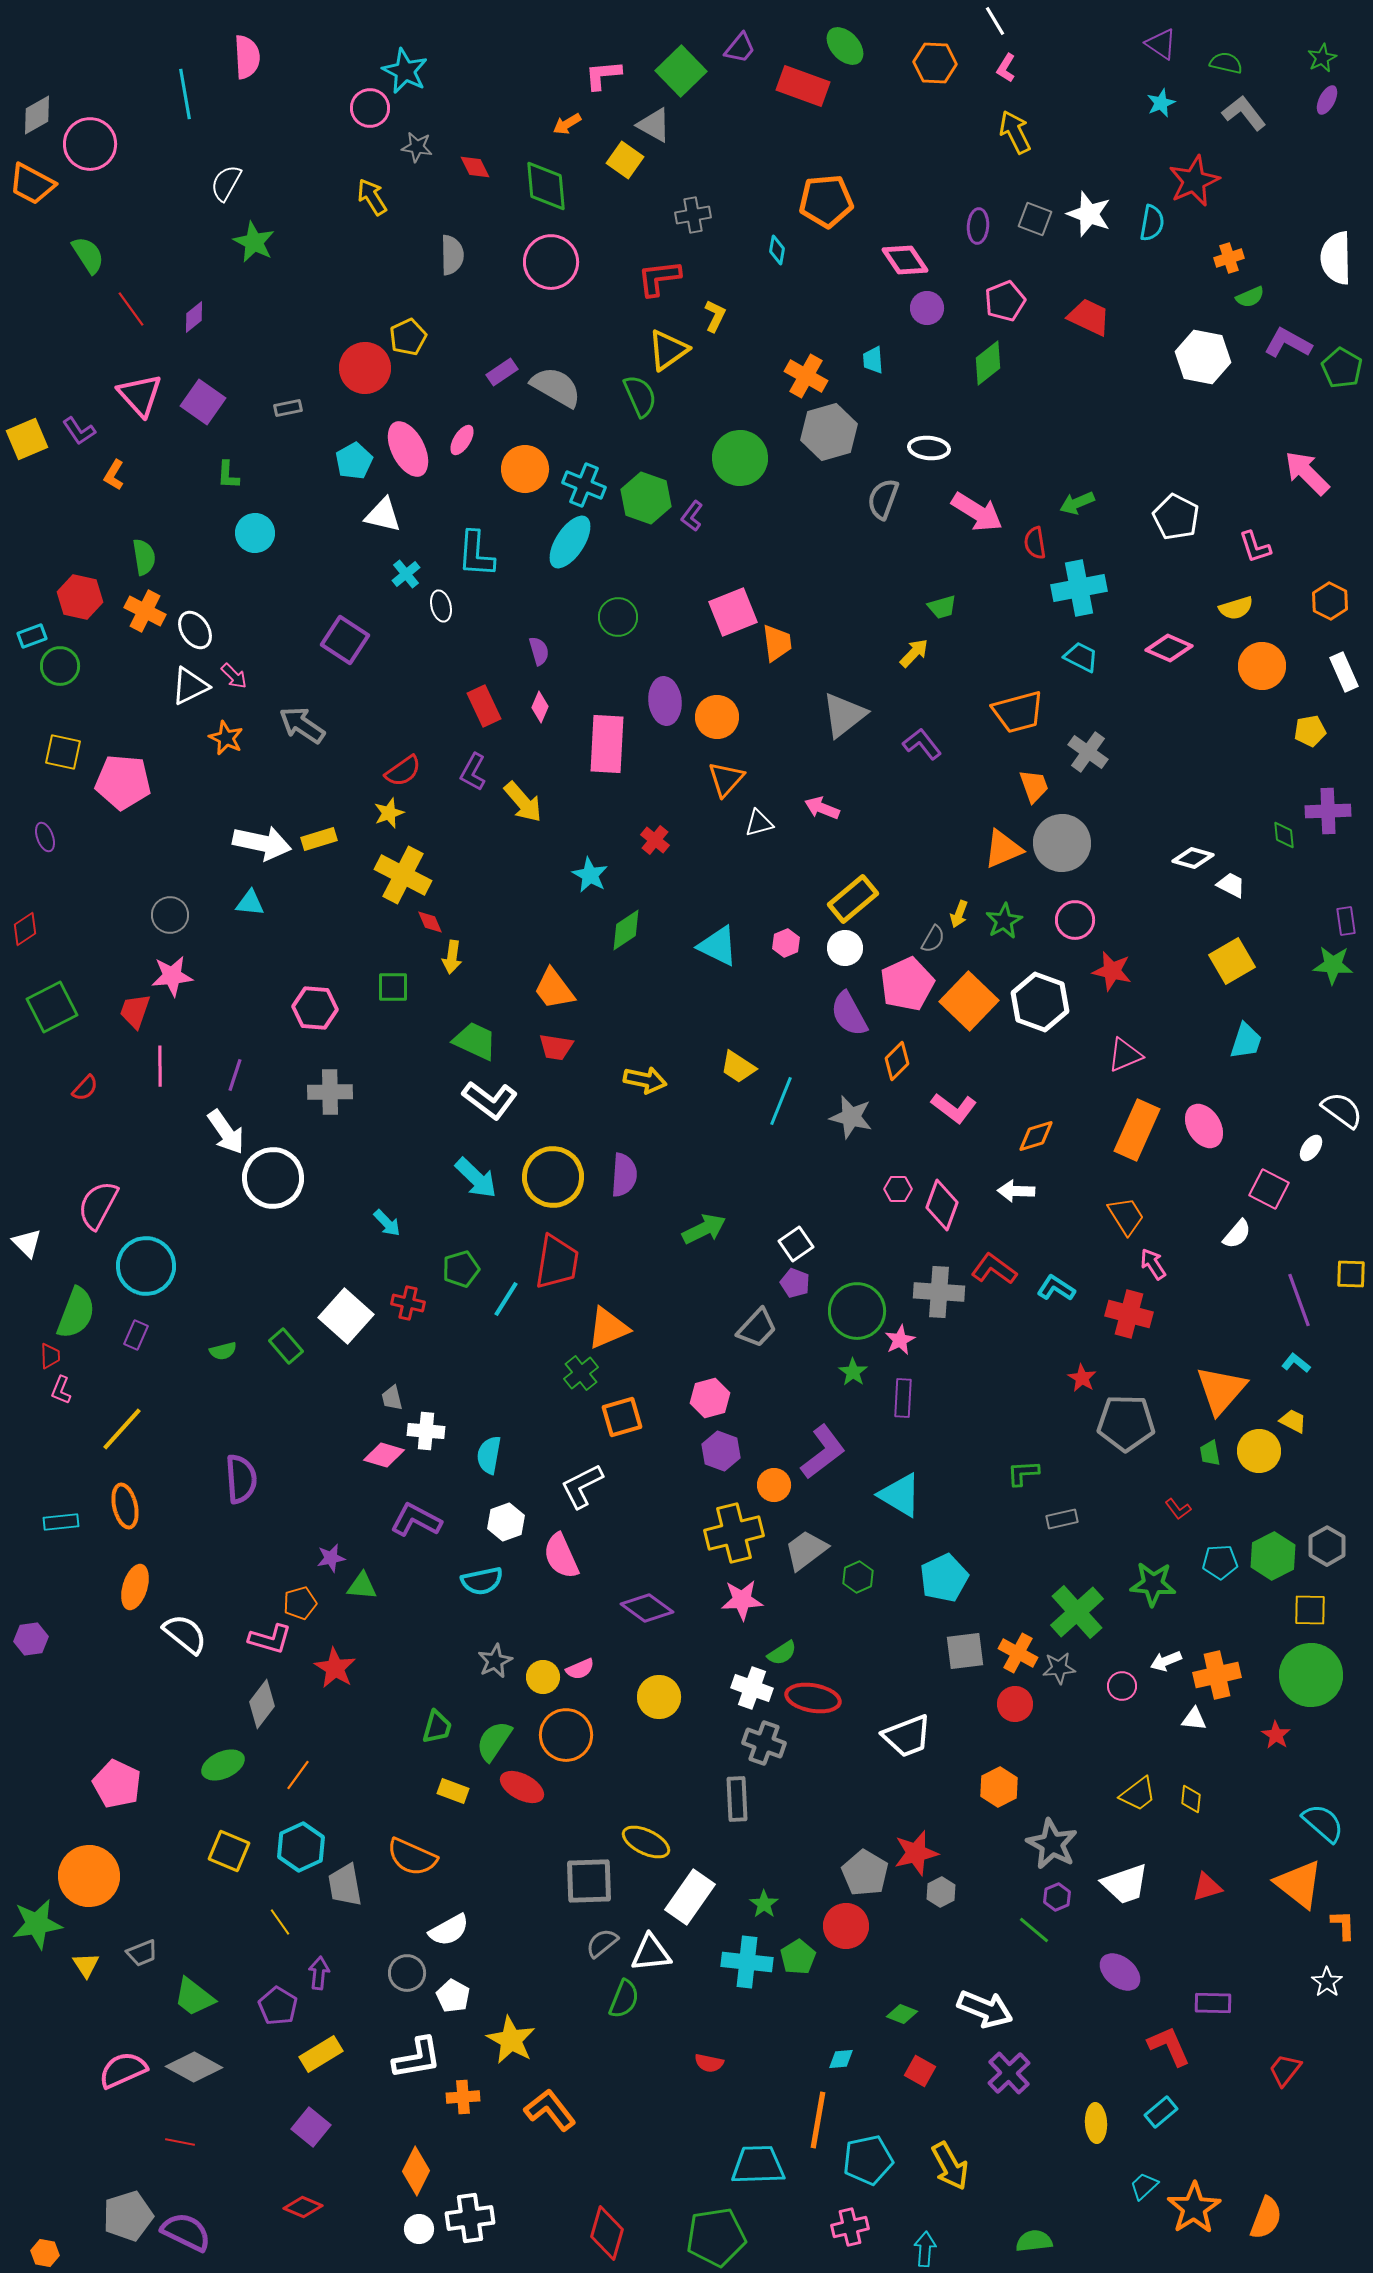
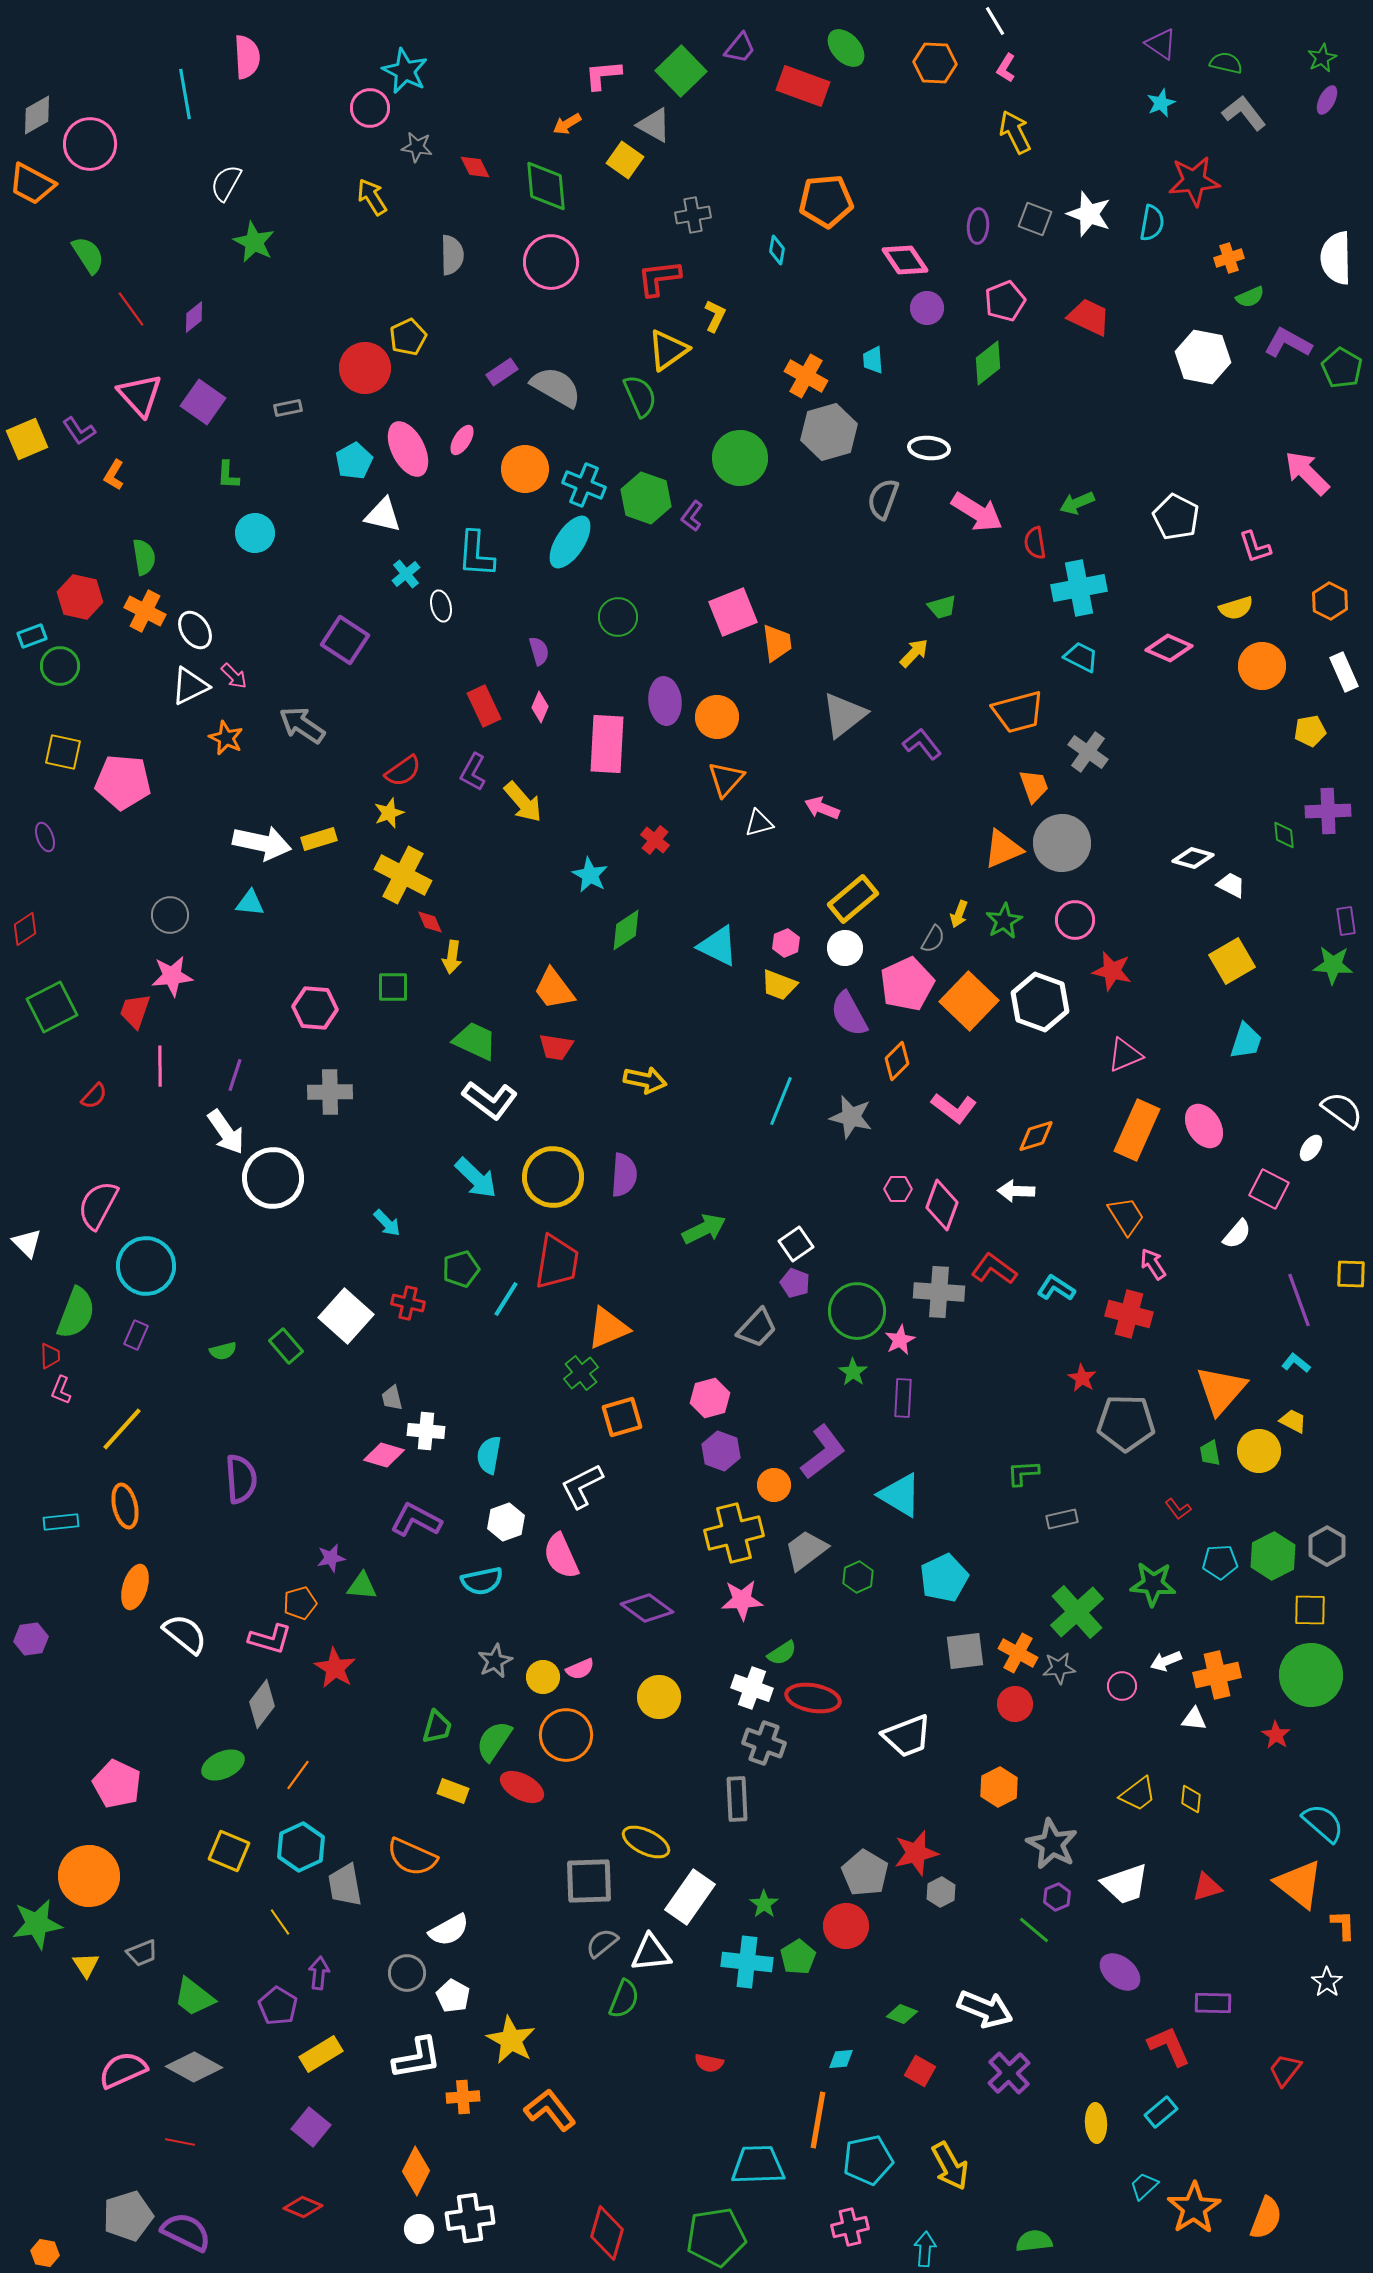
green ellipse at (845, 46): moved 1 px right, 2 px down
red star at (1194, 181): rotated 18 degrees clockwise
yellow trapezoid at (738, 1067): moved 41 px right, 82 px up; rotated 12 degrees counterclockwise
red semicircle at (85, 1088): moved 9 px right, 8 px down
